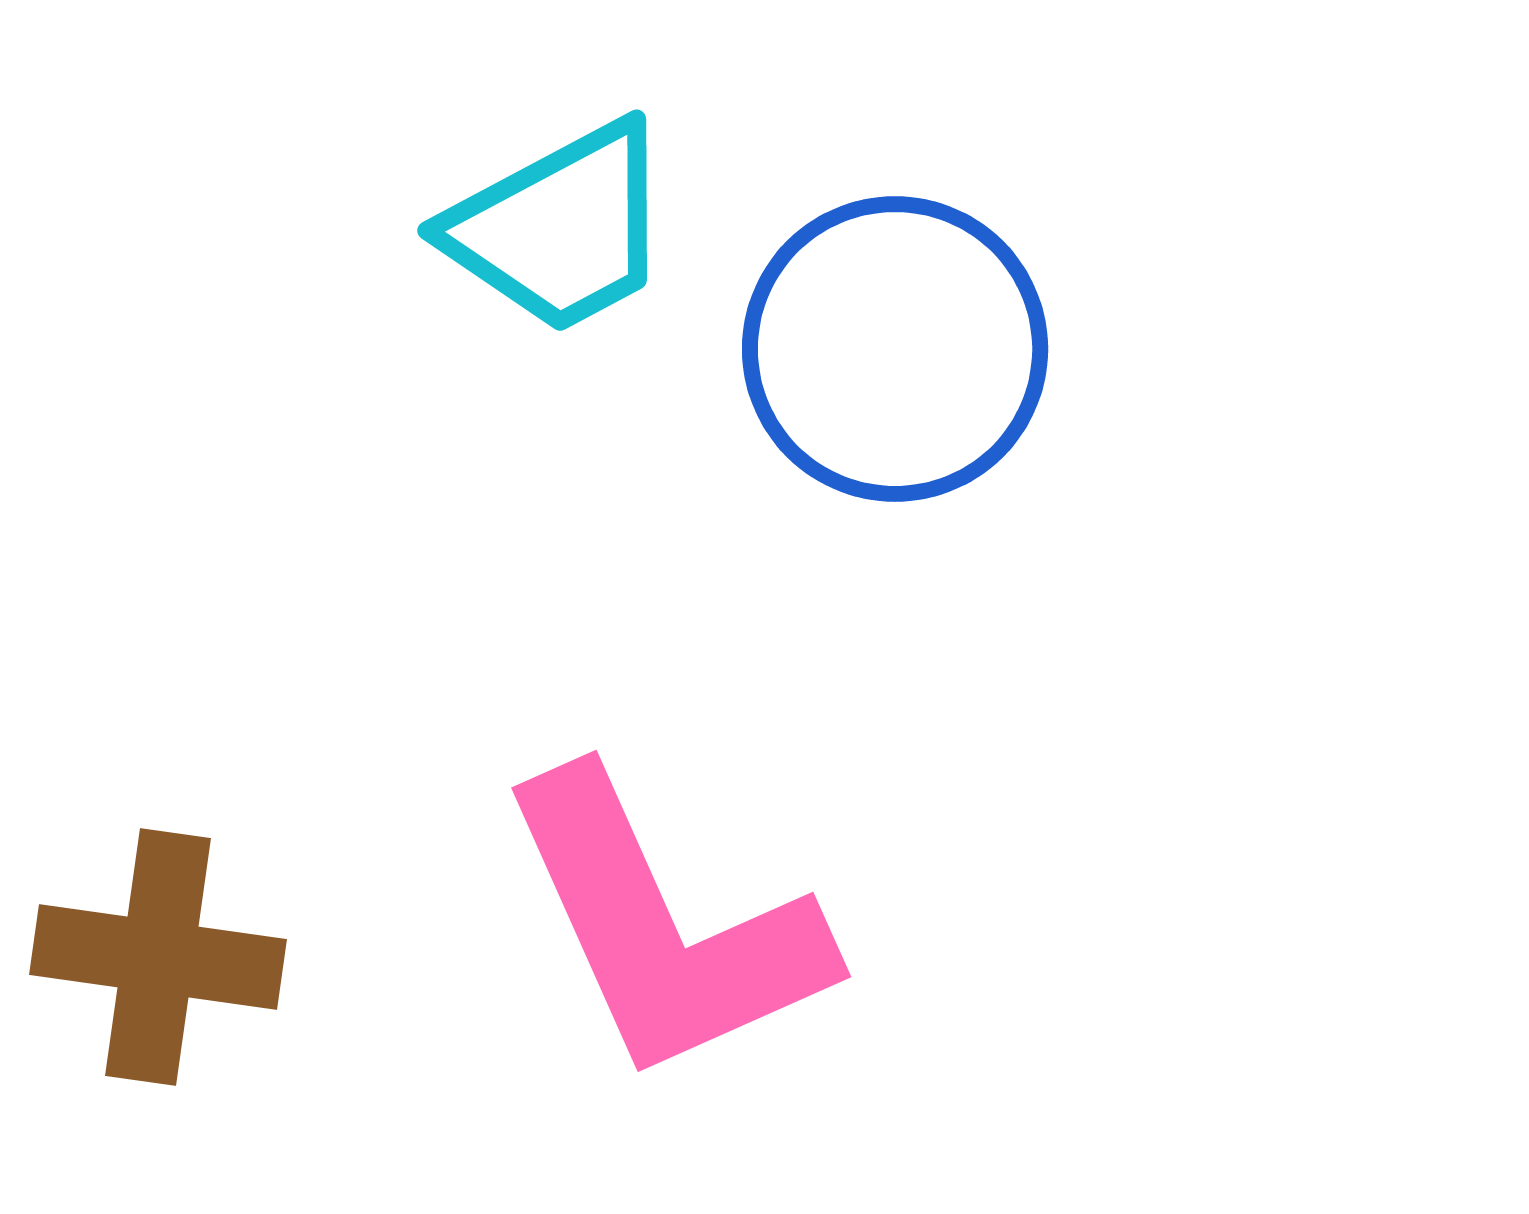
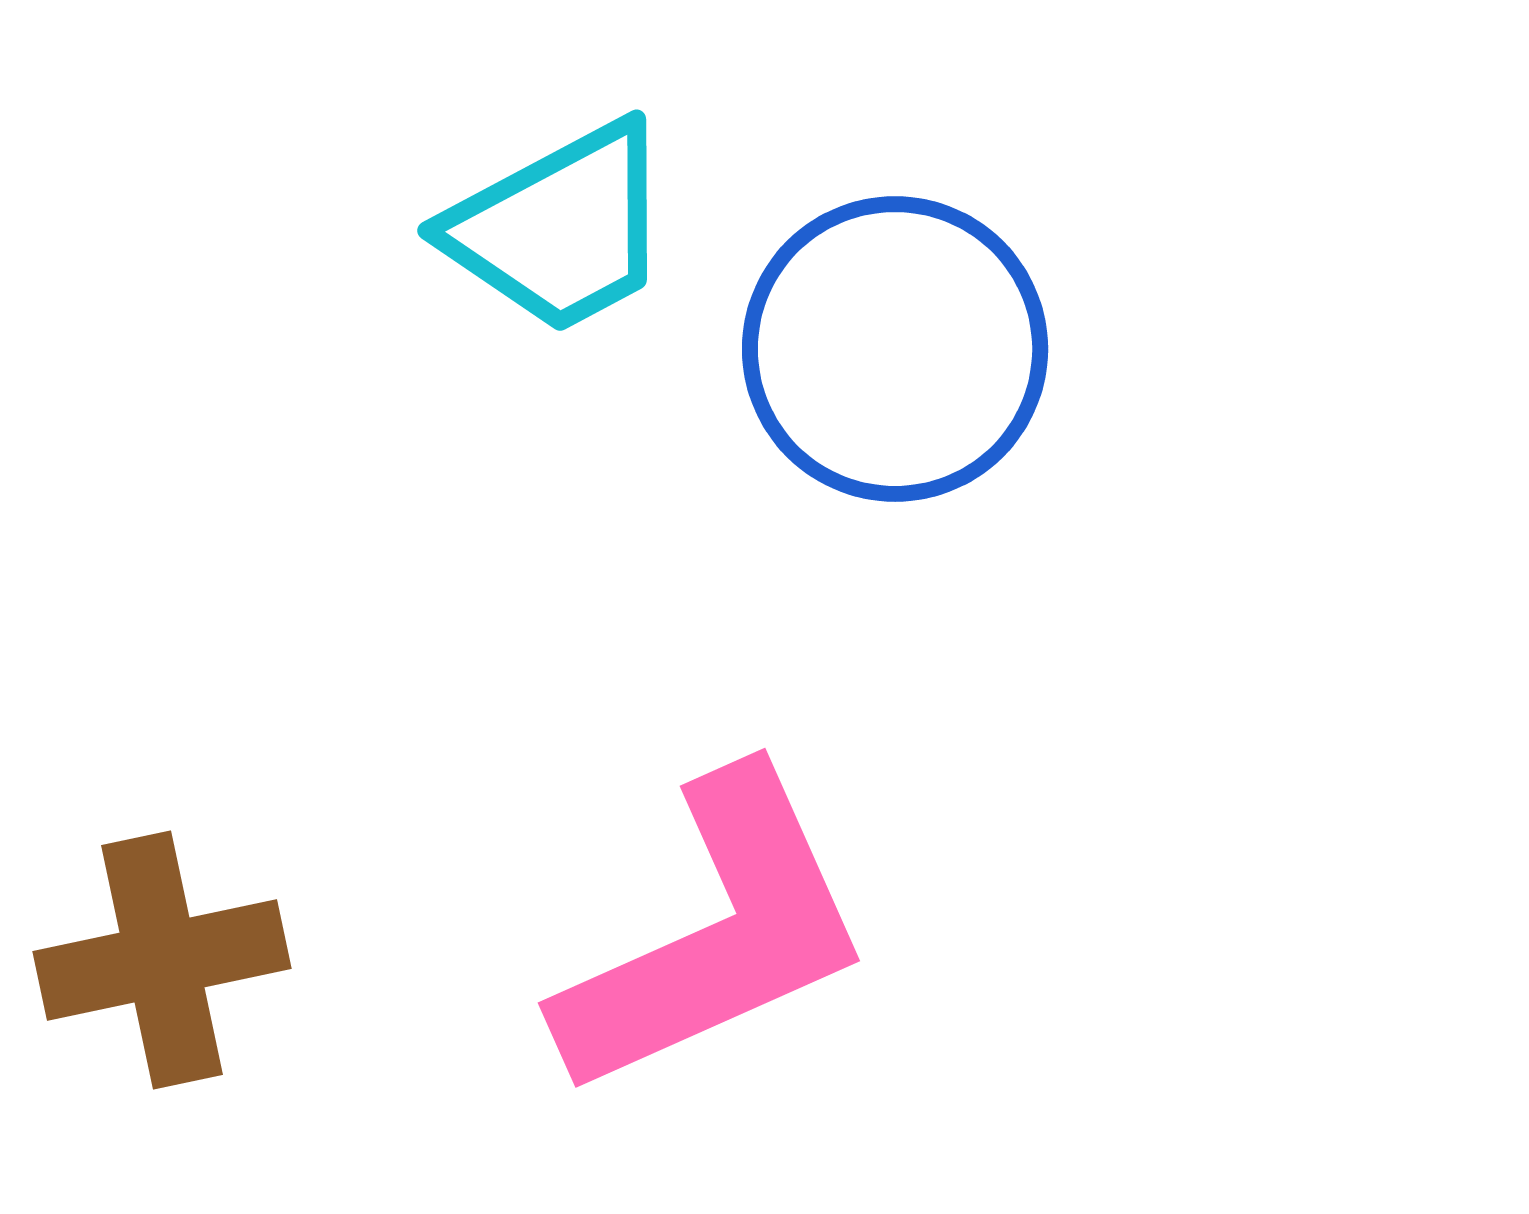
pink L-shape: moved 51 px right, 8 px down; rotated 90 degrees counterclockwise
brown cross: moved 4 px right, 3 px down; rotated 20 degrees counterclockwise
